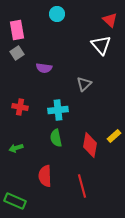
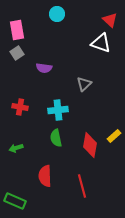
white triangle: moved 2 px up; rotated 30 degrees counterclockwise
